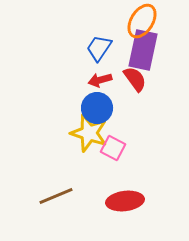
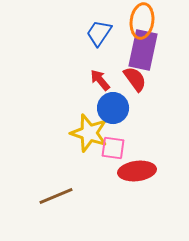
orange ellipse: rotated 24 degrees counterclockwise
blue trapezoid: moved 15 px up
red arrow: rotated 65 degrees clockwise
blue circle: moved 16 px right
pink square: rotated 20 degrees counterclockwise
red ellipse: moved 12 px right, 30 px up
